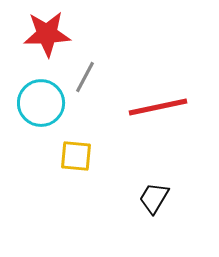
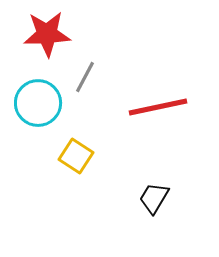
cyan circle: moved 3 px left
yellow square: rotated 28 degrees clockwise
